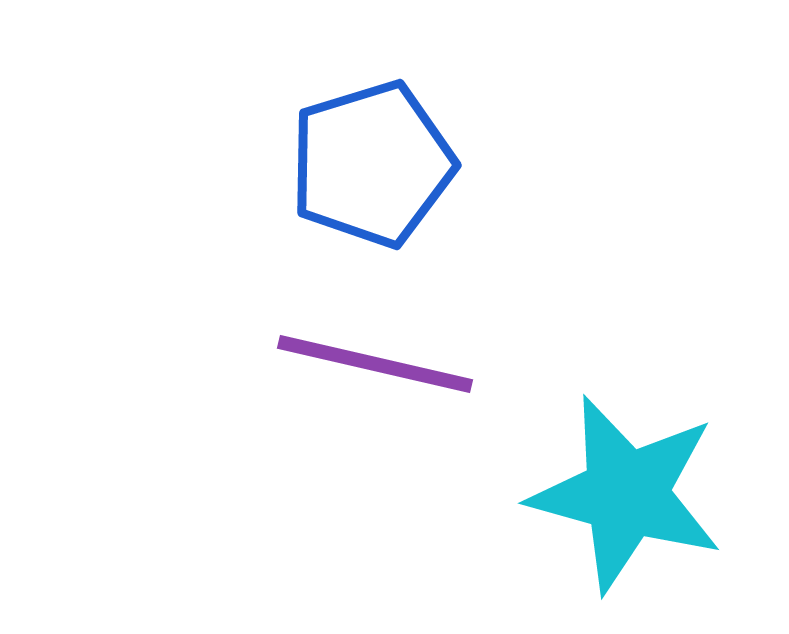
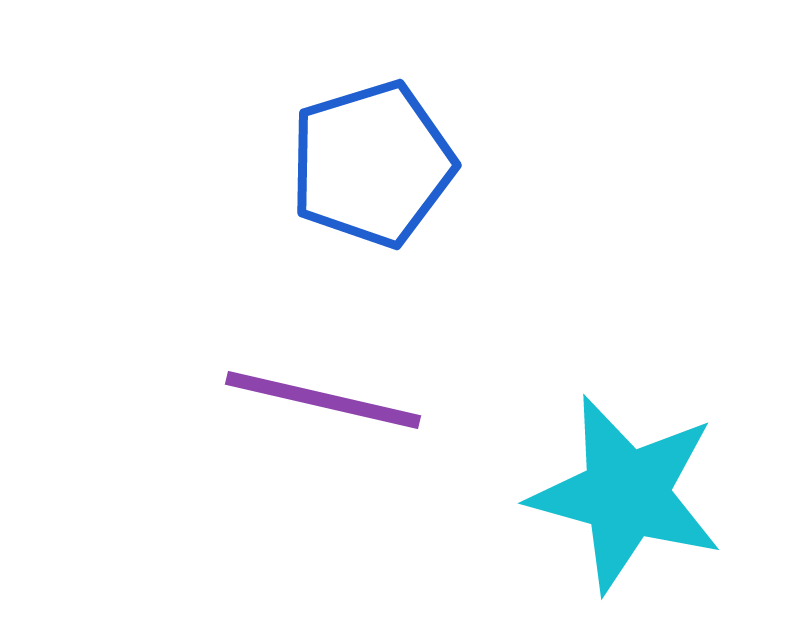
purple line: moved 52 px left, 36 px down
